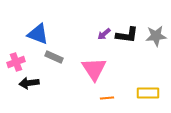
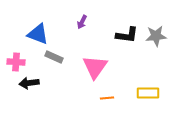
purple arrow: moved 22 px left, 12 px up; rotated 24 degrees counterclockwise
pink cross: rotated 24 degrees clockwise
pink triangle: moved 1 px right, 2 px up; rotated 8 degrees clockwise
